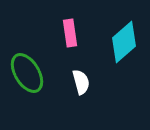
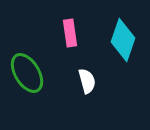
cyan diamond: moved 1 px left, 2 px up; rotated 30 degrees counterclockwise
white semicircle: moved 6 px right, 1 px up
